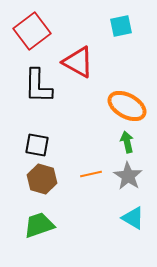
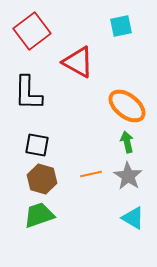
black L-shape: moved 10 px left, 7 px down
orange ellipse: rotated 9 degrees clockwise
green trapezoid: moved 10 px up
